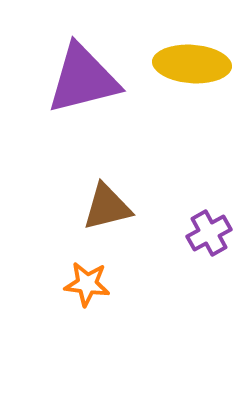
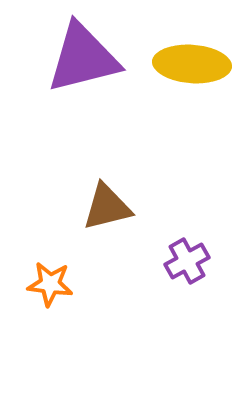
purple triangle: moved 21 px up
purple cross: moved 22 px left, 28 px down
orange star: moved 37 px left
